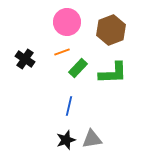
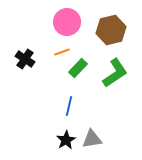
brown hexagon: rotated 8 degrees clockwise
green L-shape: moved 2 px right; rotated 32 degrees counterclockwise
black star: rotated 12 degrees counterclockwise
